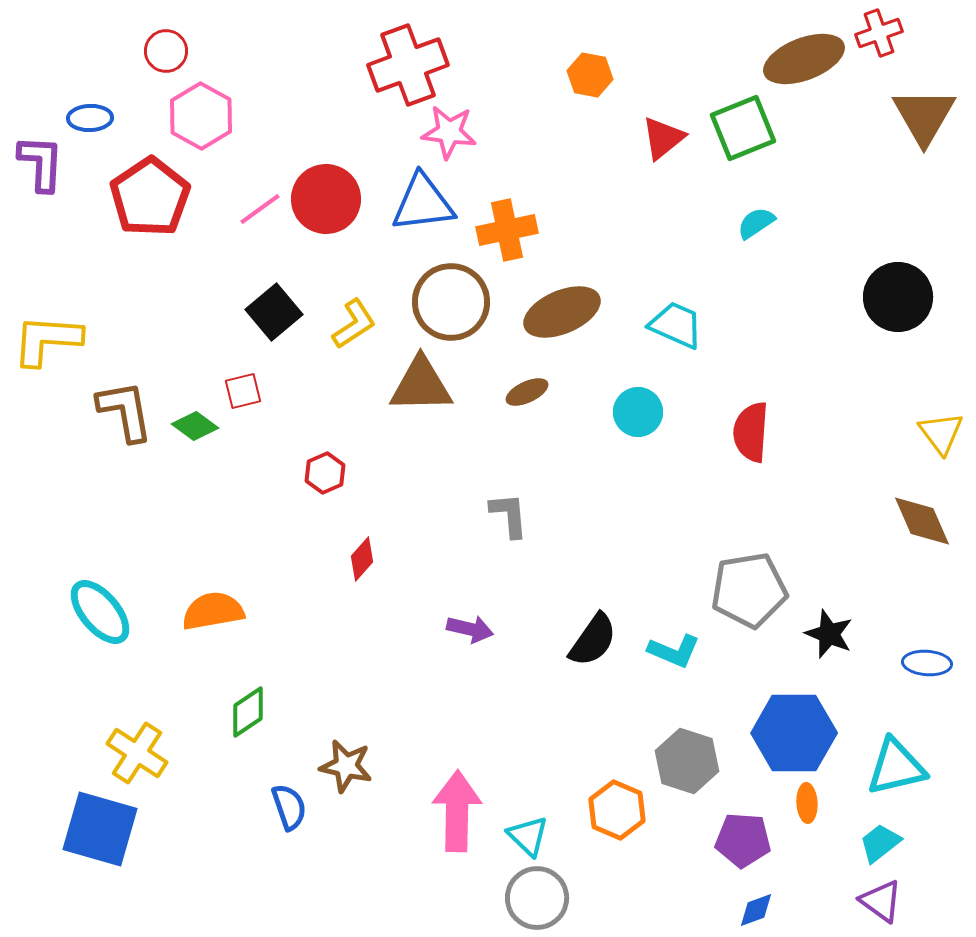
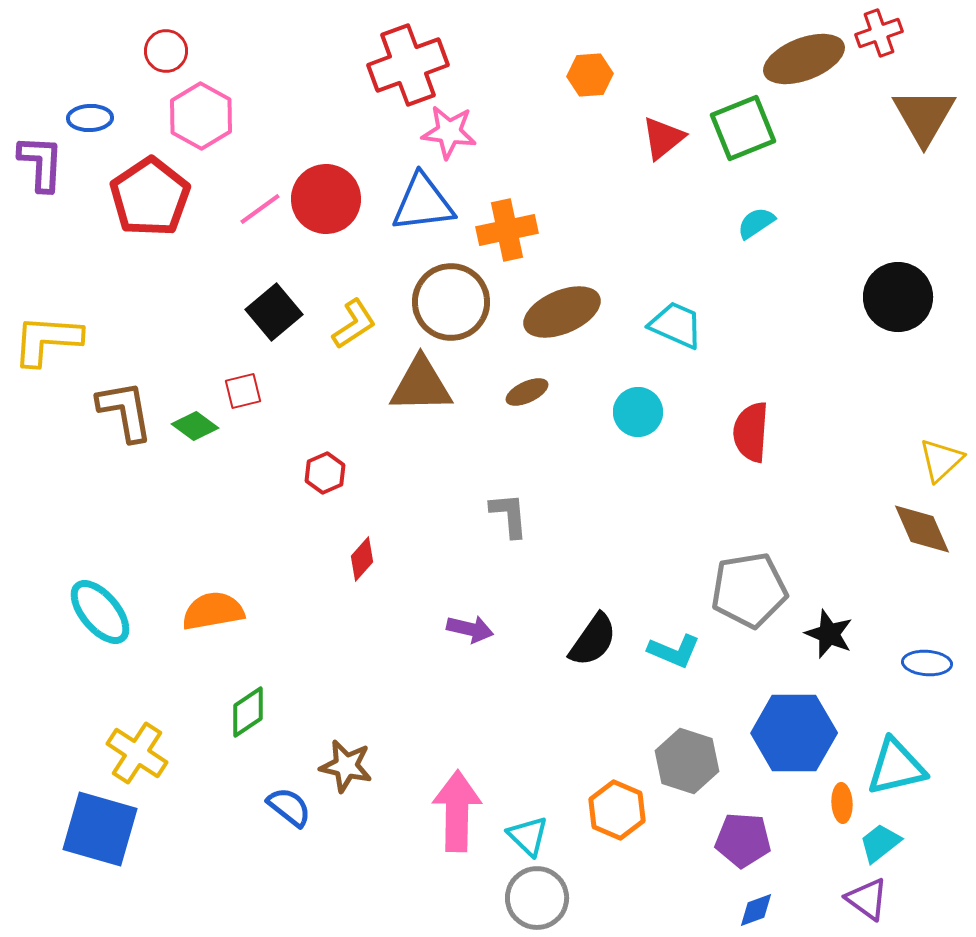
orange hexagon at (590, 75): rotated 15 degrees counterclockwise
yellow triangle at (941, 433): moved 27 px down; rotated 24 degrees clockwise
brown diamond at (922, 521): moved 8 px down
orange ellipse at (807, 803): moved 35 px right
blue semicircle at (289, 807): rotated 33 degrees counterclockwise
purple triangle at (881, 901): moved 14 px left, 2 px up
